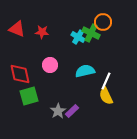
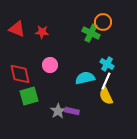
cyan cross: moved 29 px right, 27 px down
cyan semicircle: moved 7 px down
purple rectangle: rotated 56 degrees clockwise
